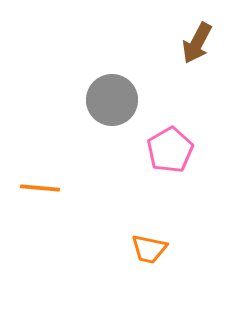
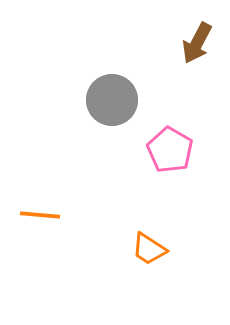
pink pentagon: rotated 12 degrees counterclockwise
orange line: moved 27 px down
orange trapezoid: rotated 21 degrees clockwise
